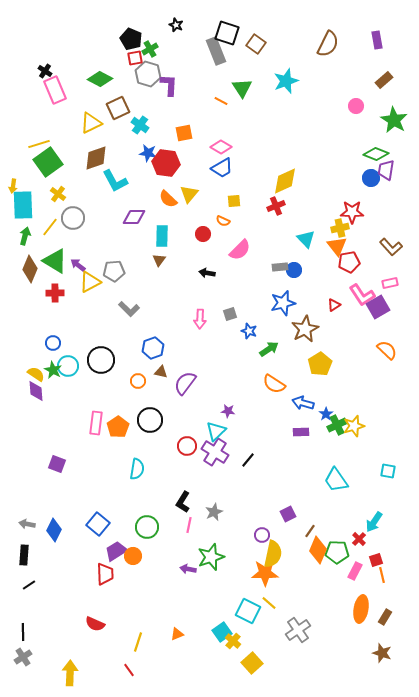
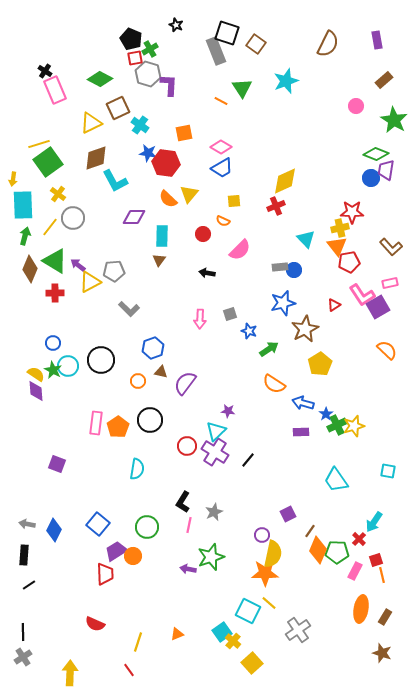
yellow arrow at (13, 186): moved 7 px up
